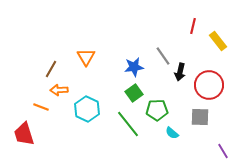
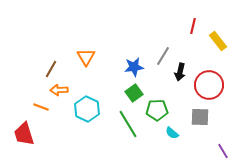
gray line: rotated 66 degrees clockwise
green line: rotated 8 degrees clockwise
